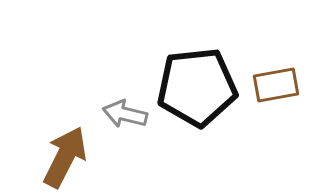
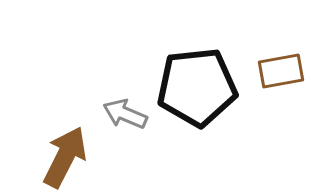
brown rectangle: moved 5 px right, 14 px up
gray arrow: rotated 9 degrees clockwise
